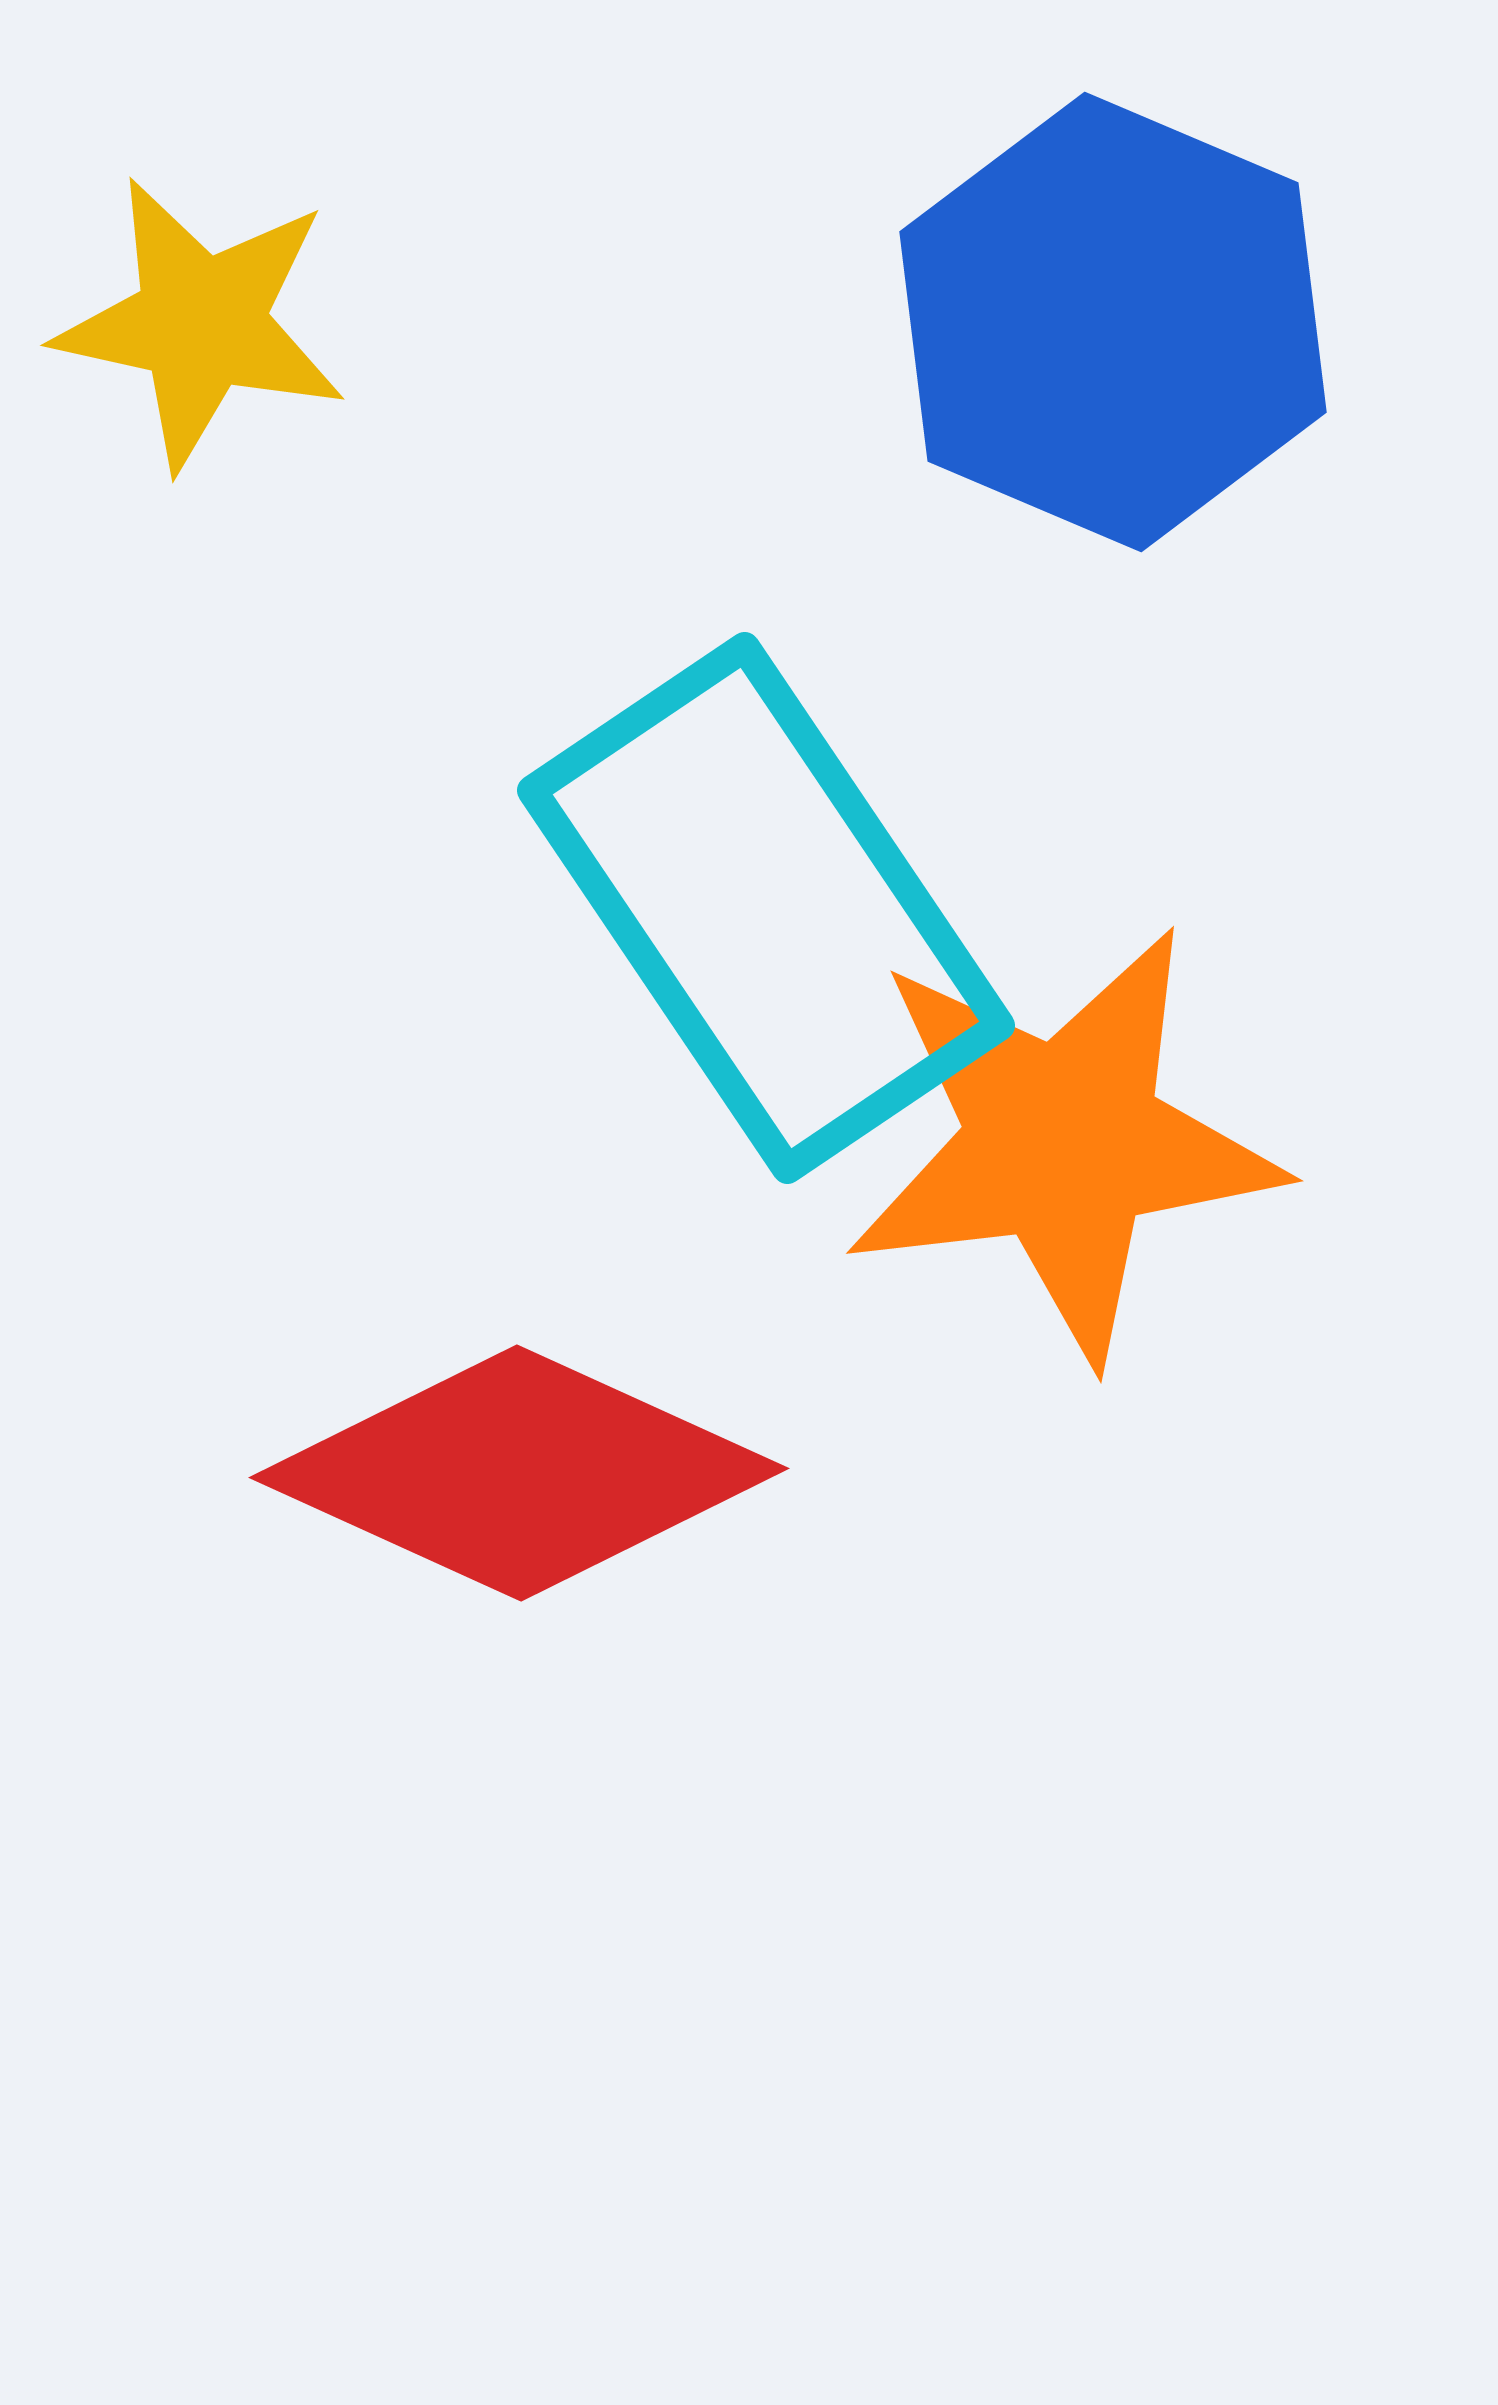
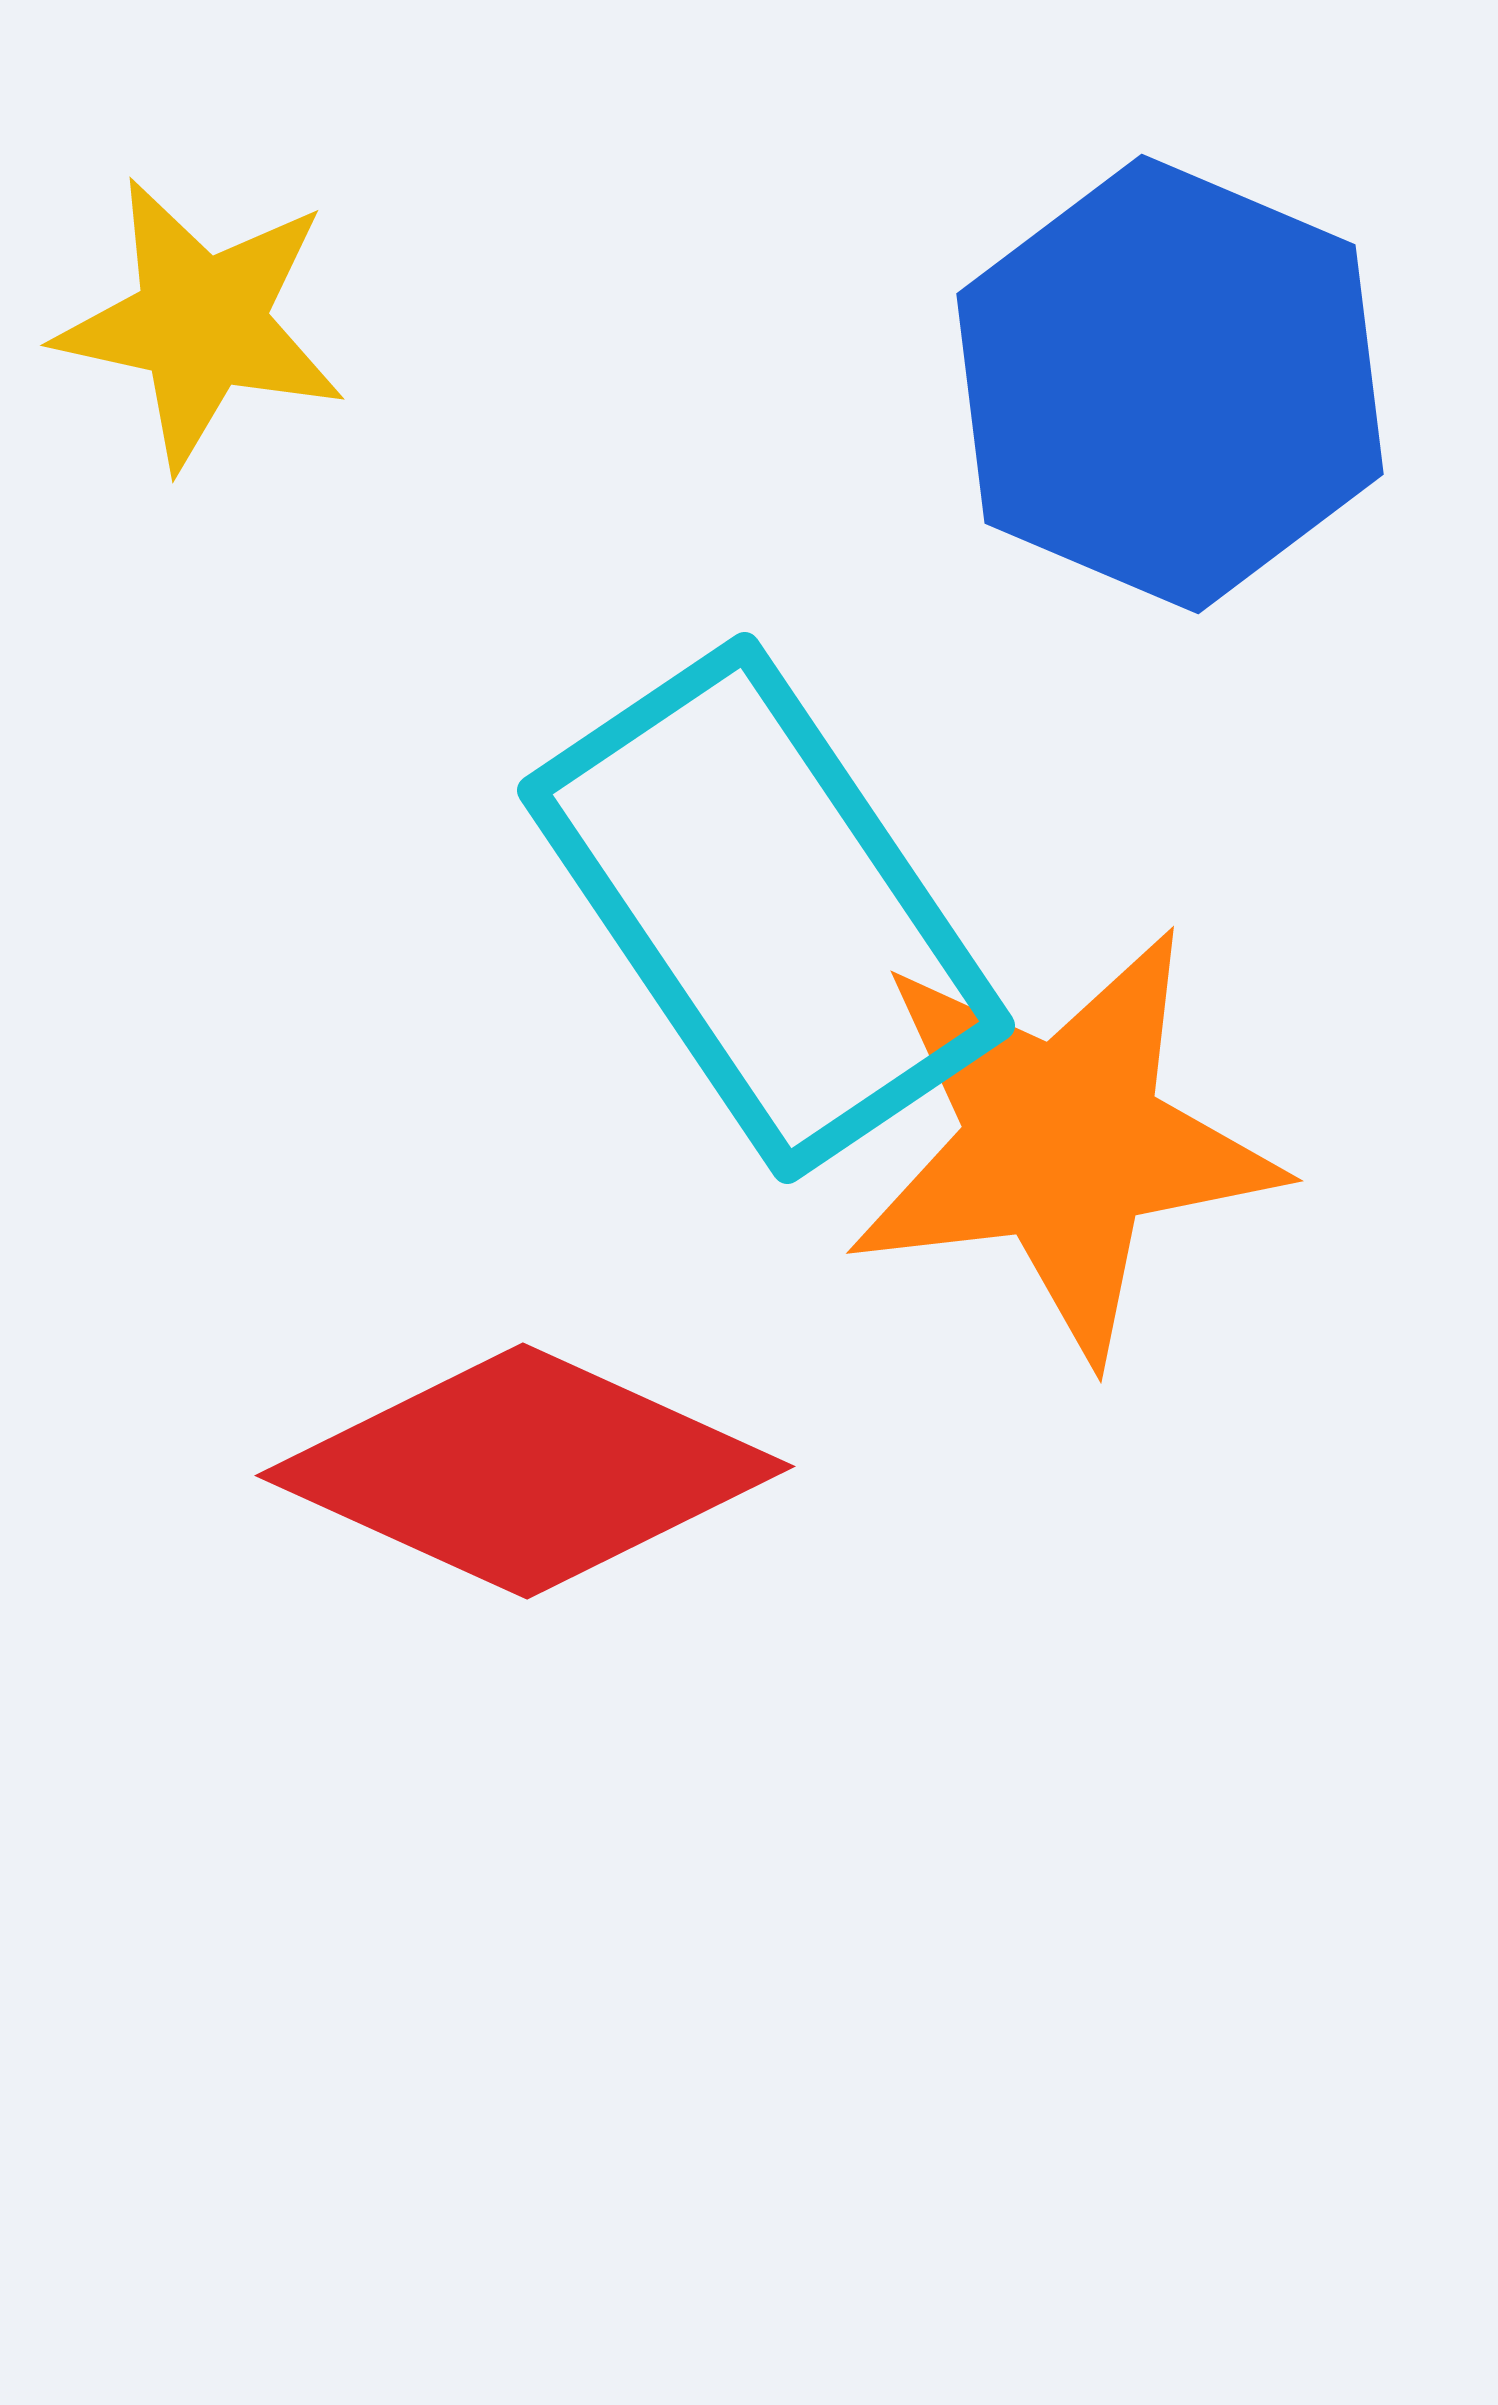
blue hexagon: moved 57 px right, 62 px down
red diamond: moved 6 px right, 2 px up
